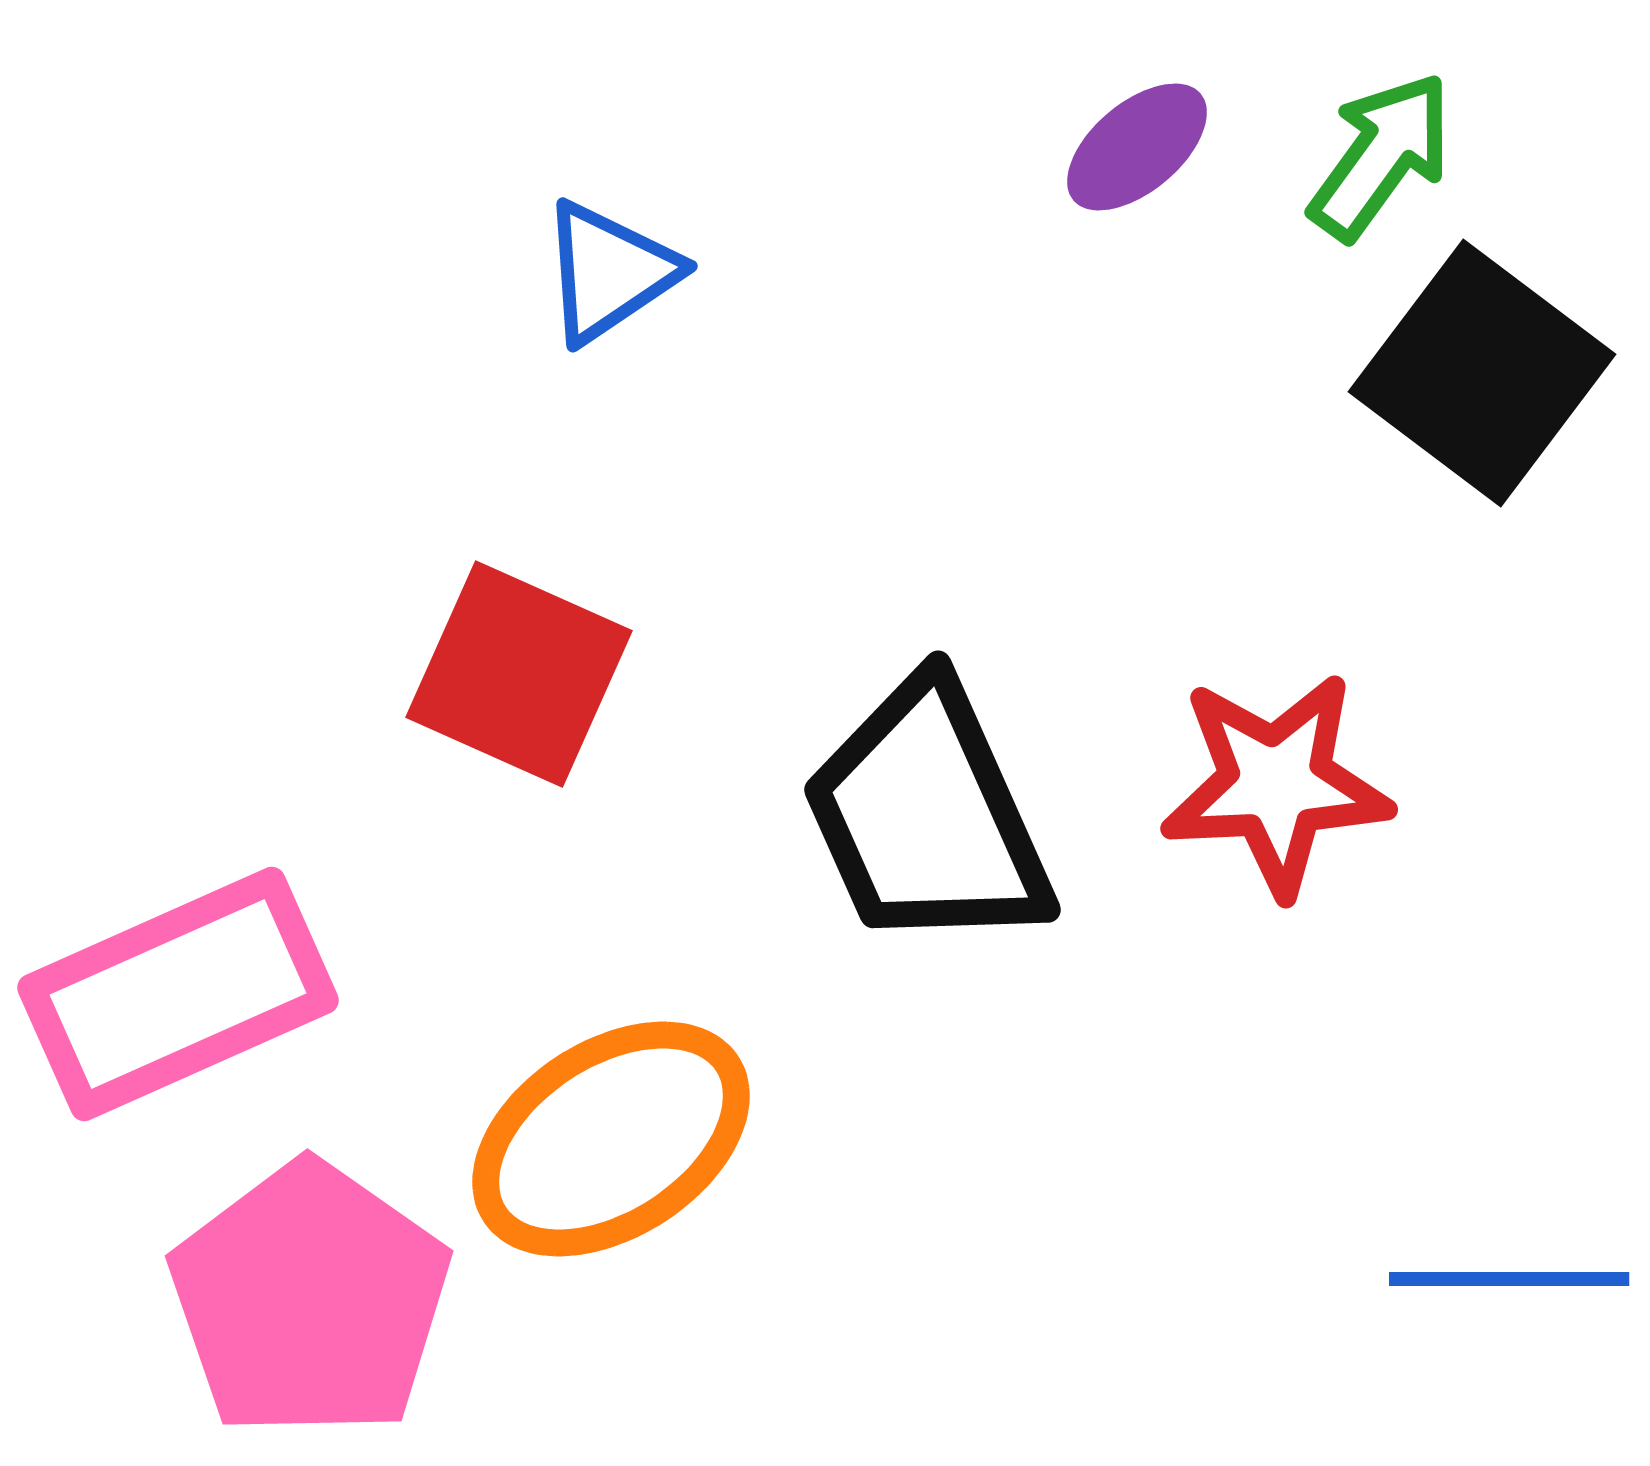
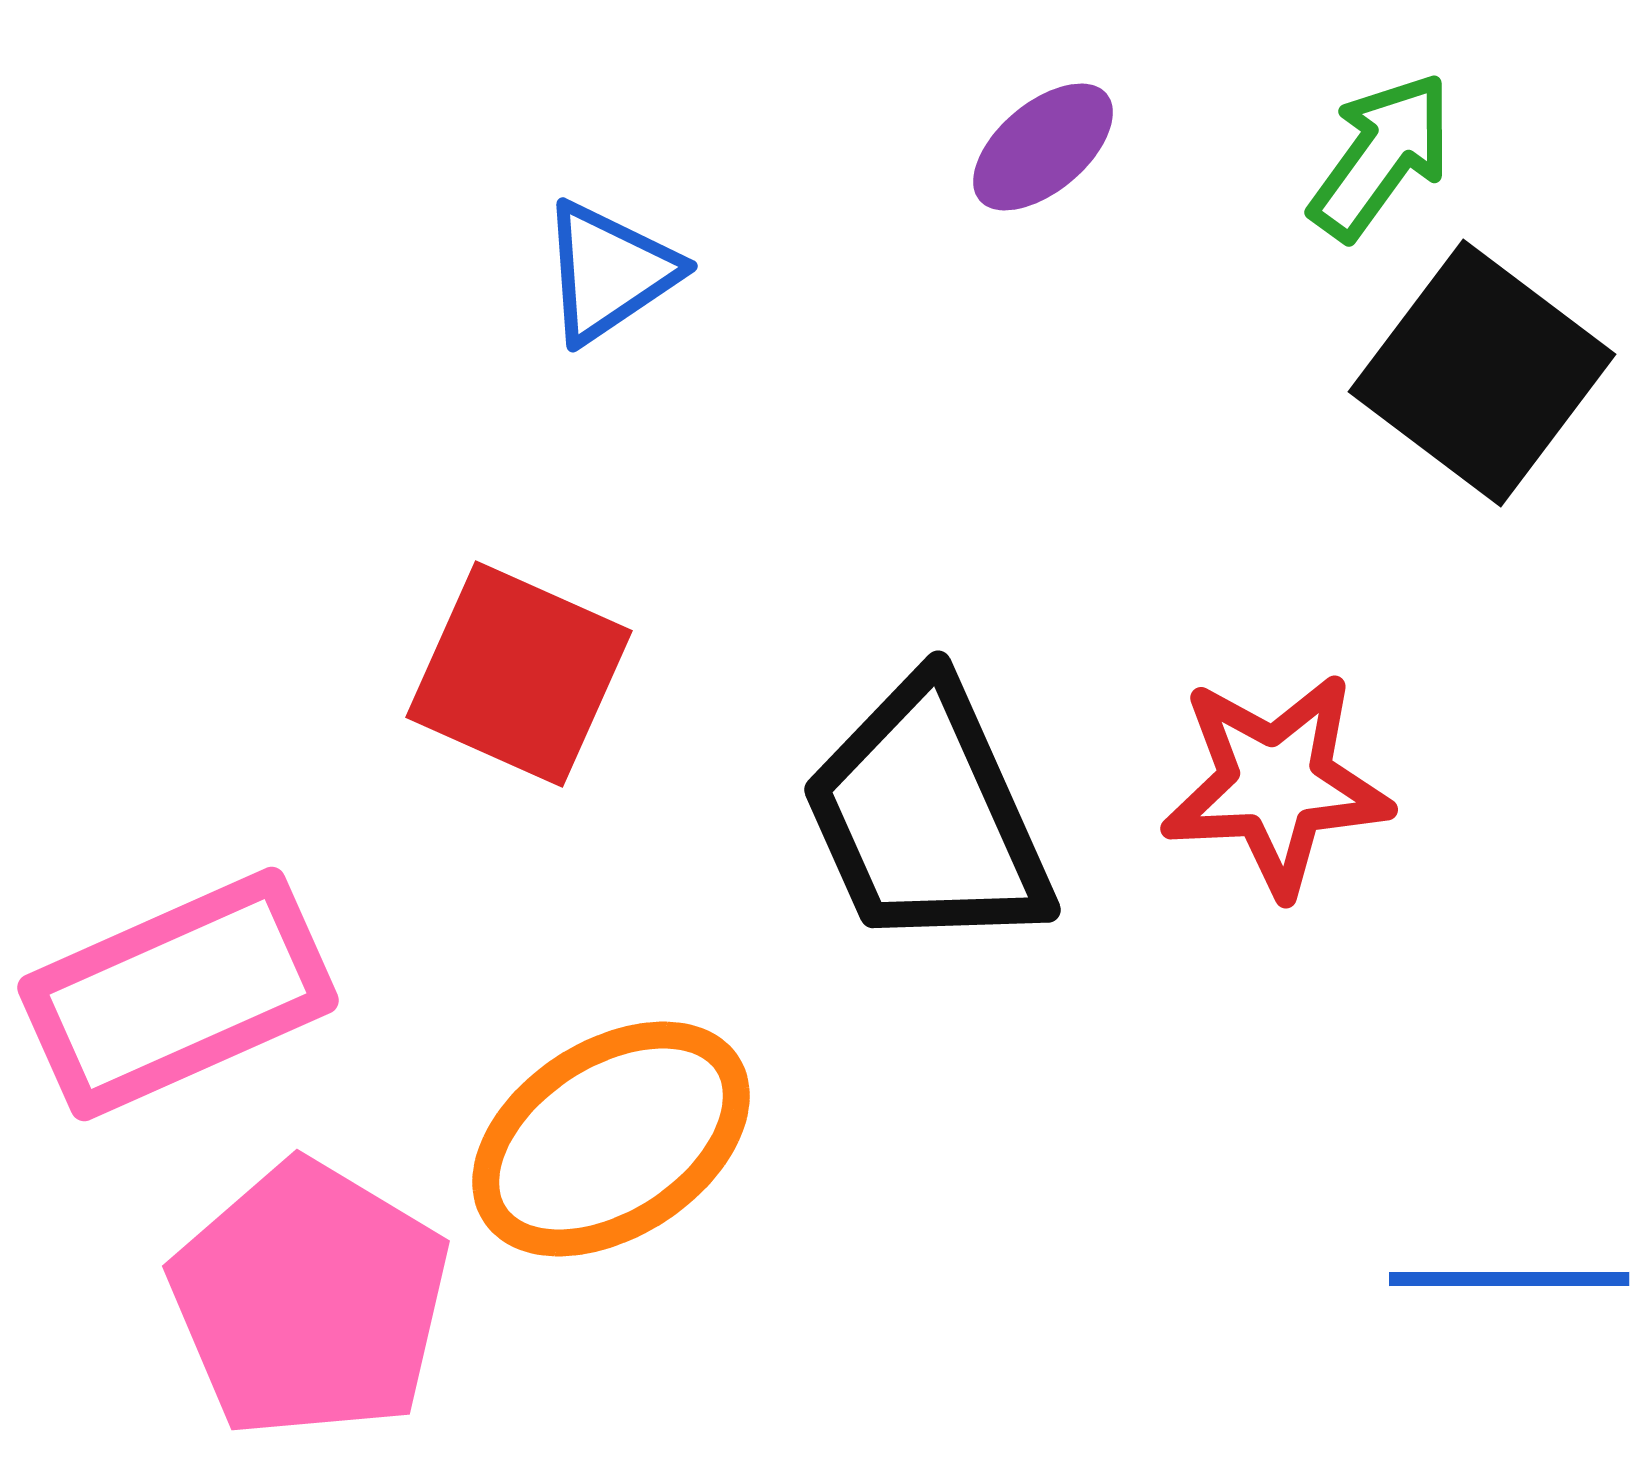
purple ellipse: moved 94 px left
pink pentagon: rotated 4 degrees counterclockwise
